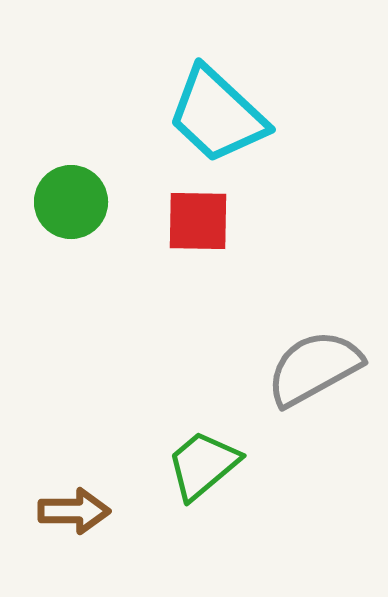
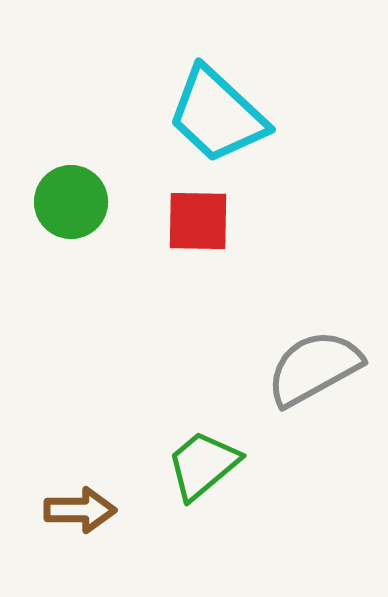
brown arrow: moved 6 px right, 1 px up
